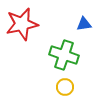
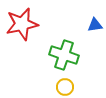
blue triangle: moved 11 px right, 1 px down
